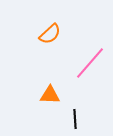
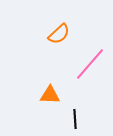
orange semicircle: moved 9 px right
pink line: moved 1 px down
